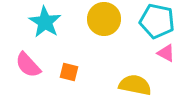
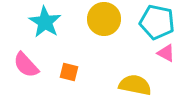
cyan pentagon: moved 1 px down
pink semicircle: moved 2 px left
